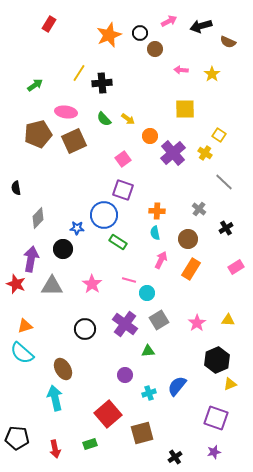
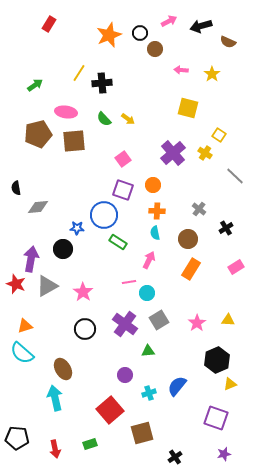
yellow square at (185, 109): moved 3 px right, 1 px up; rotated 15 degrees clockwise
orange circle at (150, 136): moved 3 px right, 49 px down
brown square at (74, 141): rotated 20 degrees clockwise
gray line at (224, 182): moved 11 px right, 6 px up
gray diamond at (38, 218): moved 11 px up; rotated 40 degrees clockwise
pink arrow at (161, 260): moved 12 px left
pink line at (129, 280): moved 2 px down; rotated 24 degrees counterclockwise
pink star at (92, 284): moved 9 px left, 8 px down
gray triangle at (52, 286): moved 5 px left; rotated 30 degrees counterclockwise
red square at (108, 414): moved 2 px right, 4 px up
purple star at (214, 452): moved 10 px right, 2 px down
